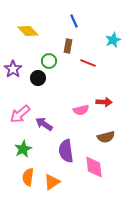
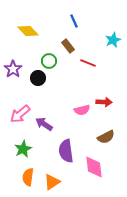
brown rectangle: rotated 48 degrees counterclockwise
pink semicircle: moved 1 px right
brown semicircle: rotated 12 degrees counterclockwise
